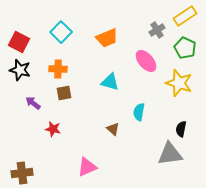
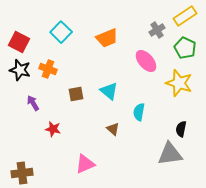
orange cross: moved 10 px left; rotated 18 degrees clockwise
cyan triangle: moved 1 px left, 9 px down; rotated 24 degrees clockwise
brown square: moved 12 px right, 1 px down
purple arrow: rotated 21 degrees clockwise
pink triangle: moved 2 px left, 3 px up
